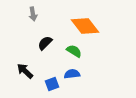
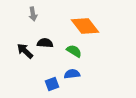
black semicircle: rotated 49 degrees clockwise
black arrow: moved 20 px up
